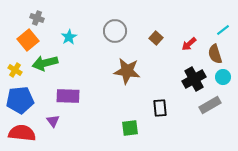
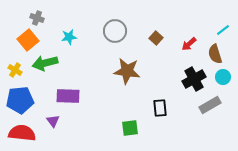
cyan star: rotated 21 degrees clockwise
